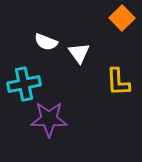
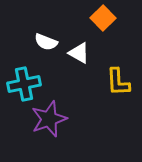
orange square: moved 19 px left
white triangle: rotated 25 degrees counterclockwise
purple star: rotated 21 degrees counterclockwise
